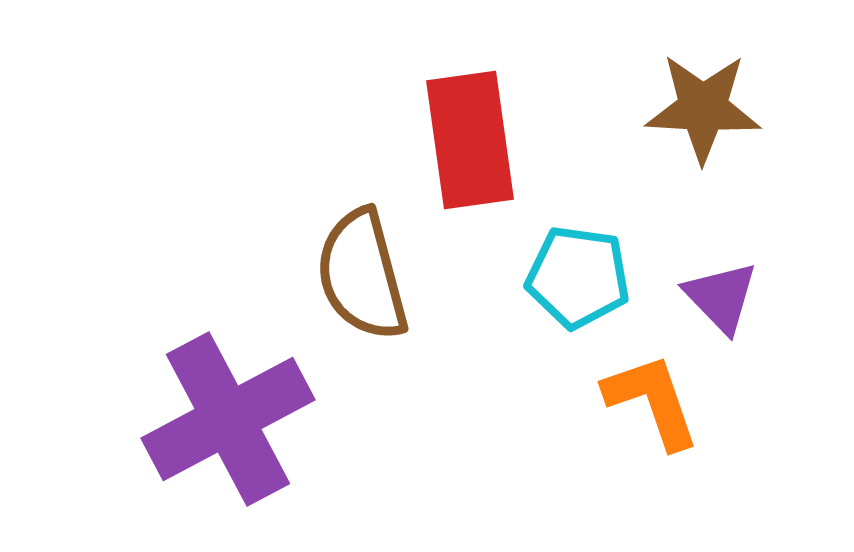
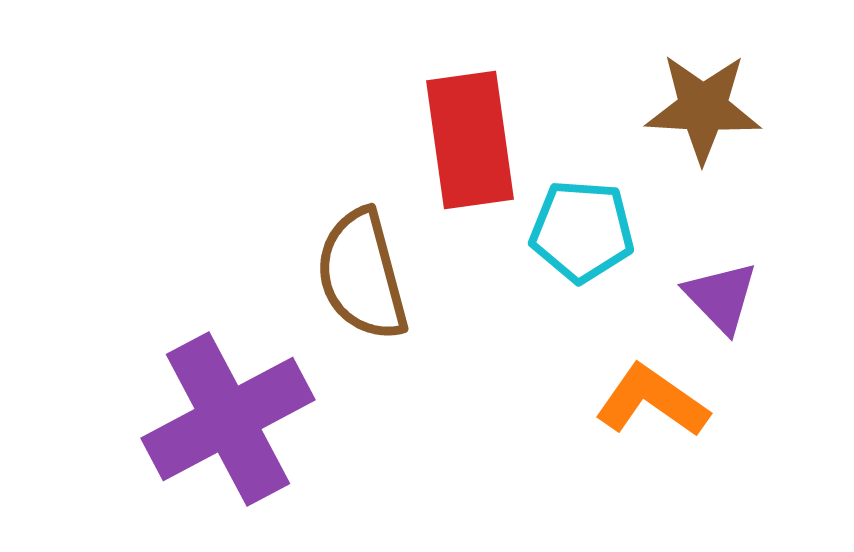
cyan pentagon: moved 4 px right, 46 px up; rotated 4 degrees counterclockwise
orange L-shape: rotated 36 degrees counterclockwise
